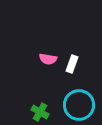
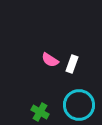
pink semicircle: moved 2 px right, 1 px down; rotated 24 degrees clockwise
